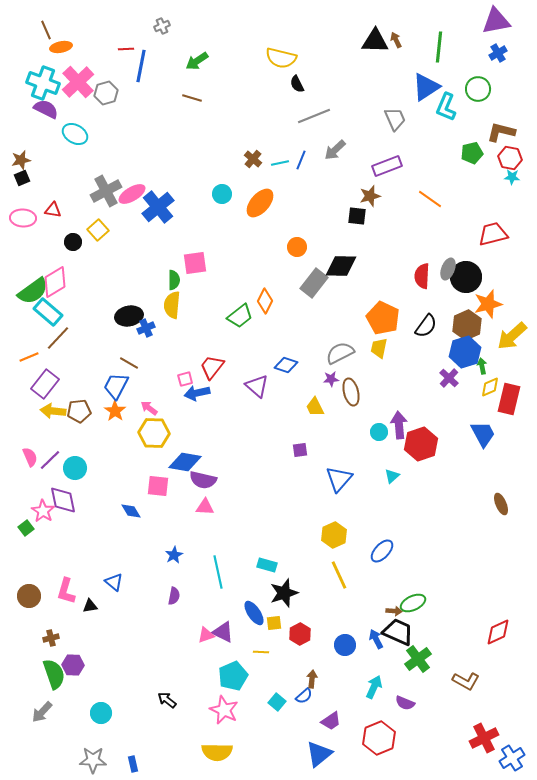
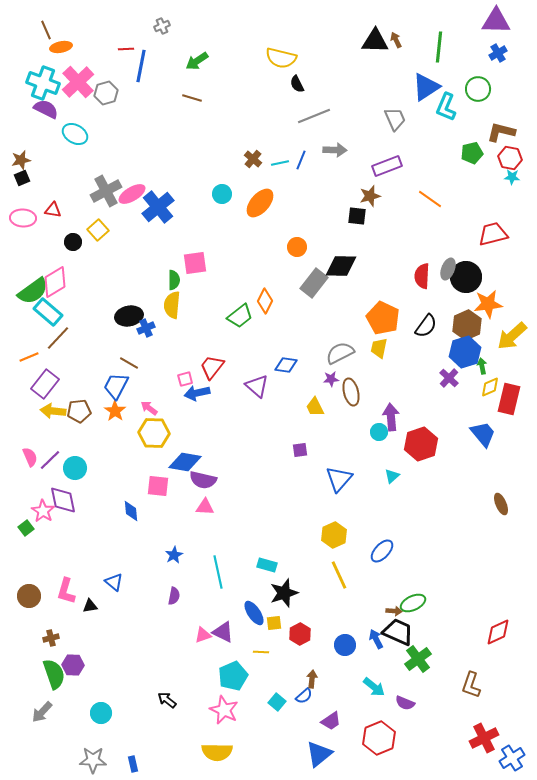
purple triangle at (496, 21): rotated 12 degrees clockwise
gray arrow at (335, 150): rotated 135 degrees counterclockwise
orange star at (488, 304): rotated 8 degrees clockwise
blue diamond at (286, 365): rotated 10 degrees counterclockwise
purple arrow at (399, 425): moved 8 px left, 8 px up
blue trapezoid at (483, 434): rotated 12 degrees counterclockwise
blue diamond at (131, 511): rotated 25 degrees clockwise
pink triangle at (206, 635): moved 3 px left
brown L-shape at (466, 681): moved 5 px right, 4 px down; rotated 80 degrees clockwise
cyan arrow at (374, 687): rotated 105 degrees clockwise
